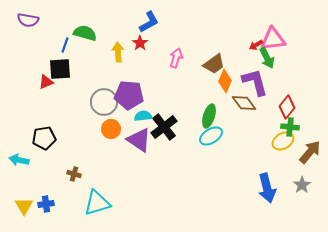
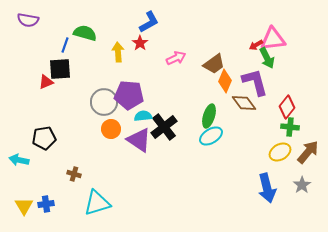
pink arrow: rotated 48 degrees clockwise
yellow ellipse: moved 3 px left, 11 px down
brown arrow: moved 2 px left
